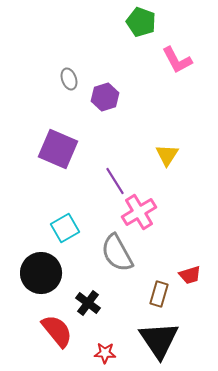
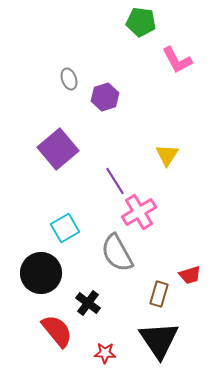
green pentagon: rotated 12 degrees counterclockwise
purple square: rotated 27 degrees clockwise
